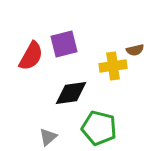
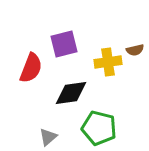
red semicircle: moved 12 px down; rotated 8 degrees counterclockwise
yellow cross: moved 5 px left, 4 px up
